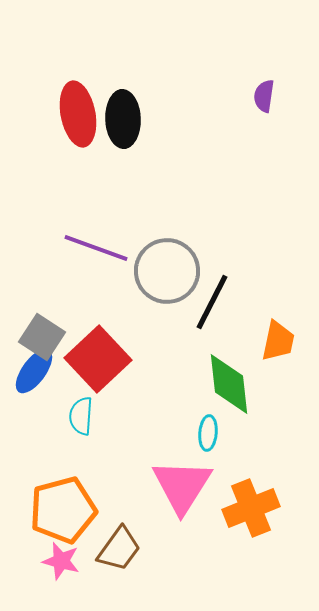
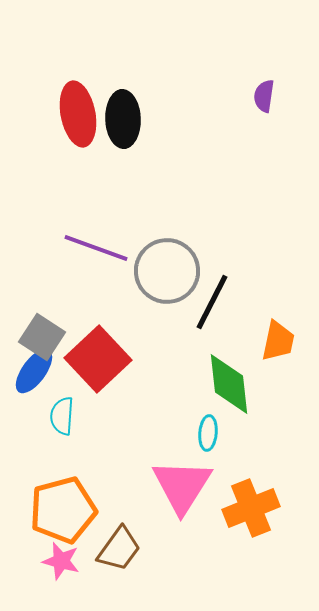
cyan semicircle: moved 19 px left
